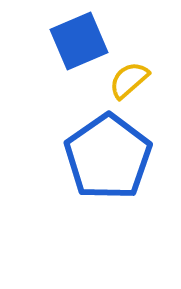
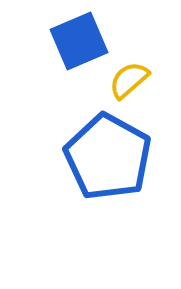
blue pentagon: rotated 8 degrees counterclockwise
